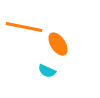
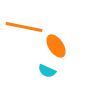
orange ellipse: moved 2 px left, 2 px down
